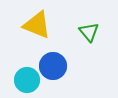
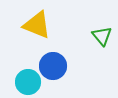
green triangle: moved 13 px right, 4 px down
cyan circle: moved 1 px right, 2 px down
